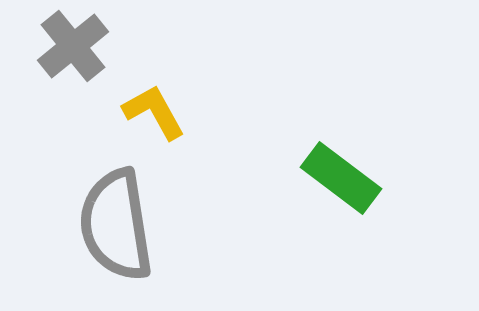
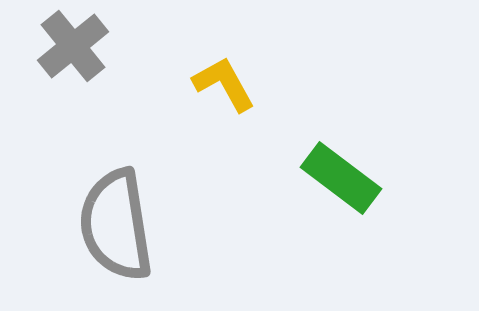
yellow L-shape: moved 70 px right, 28 px up
